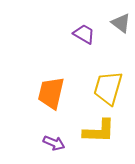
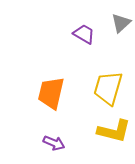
gray triangle: rotated 40 degrees clockwise
yellow L-shape: moved 15 px right; rotated 12 degrees clockwise
